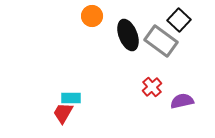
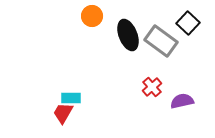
black square: moved 9 px right, 3 px down
